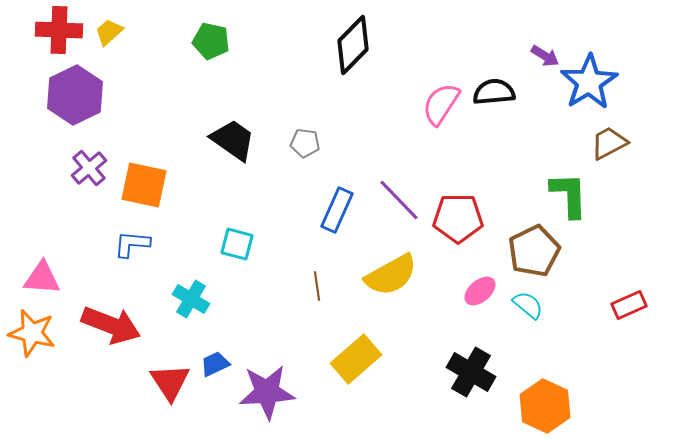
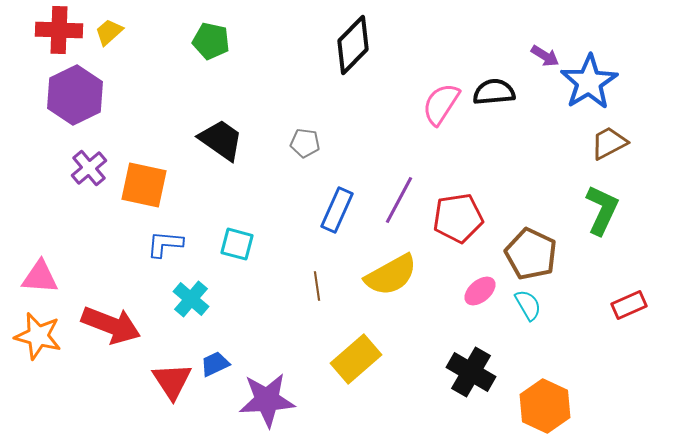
black trapezoid: moved 12 px left
green L-shape: moved 33 px right, 15 px down; rotated 27 degrees clockwise
purple line: rotated 72 degrees clockwise
red pentagon: rotated 9 degrees counterclockwise
blue L-shape: moved 33 px right
brown pentagon: moved 3 px left, 3 px down; rotated 21 degrees counterclockwise
pink triangle: moved 2 px left, 1 px up
cyan cross: rotated 9 degrees clockwise
cyan semicircle: rotated 20 degrees clockwise
orange star: moved 6 px right, 3 px down
red triangle: moved 2 px right, 1 px up
purple star: moved 8 px down
